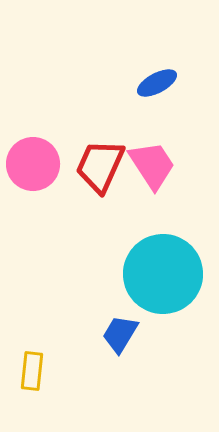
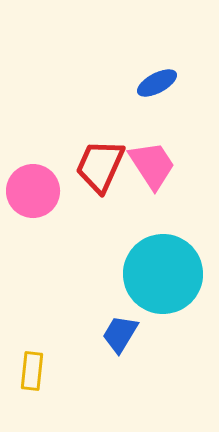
pink circle: moved 27 px down
